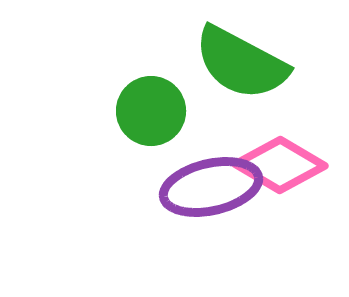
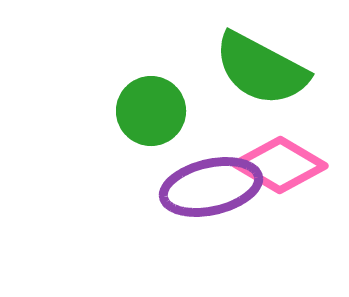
green semicircle: moved 20 px right, 6 px down
